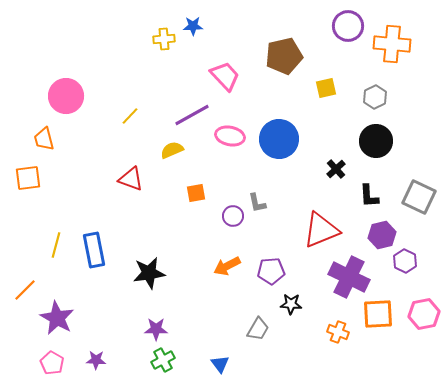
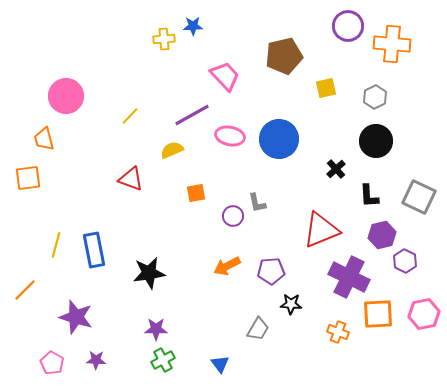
purple star at (57, 318): moved 19 px right, 1 px up; rotated 12 degrees counterclockwise
